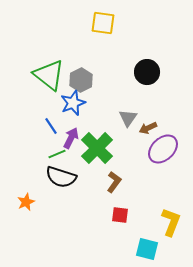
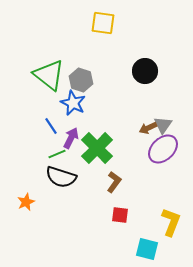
black circle: moved 2 px left, 1 px up
gray hexagon: rotated 15 degrees counterclockwise
blue star: rotated 25 degrees counterclockwise
gray triangle: moved 35 px right, 7 px down
